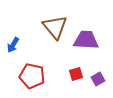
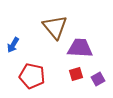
purple trapezoid: moved 6 px left, 8 px down
